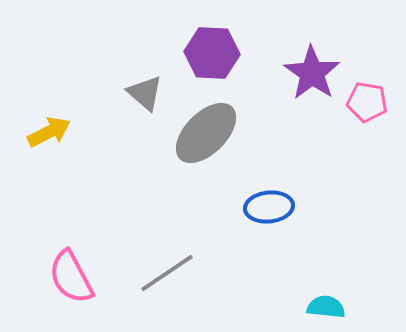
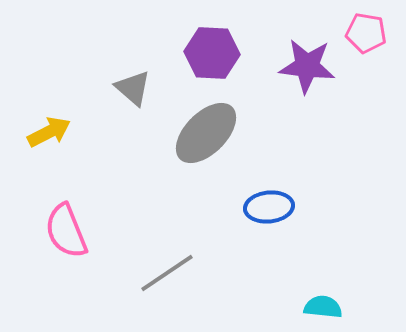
purple star: moved 5 px left, 7 px up; rotated 28 degrees counterclockwise
gray triangle: moved 12 px left, 5 px up
pink pentagon: moved 1 px left, 69 px up
pink semicircle: moved 5 px left, 46 px up; rotated 6 degrees clockwise
cyan semicircle: moved 3 px left
